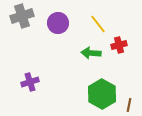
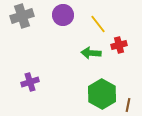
purple circle: moved 5 px right, 8 px up
brown line: moved 1 px left
